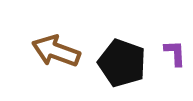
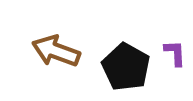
black pentagon: moved 4 px right, 4 px down; rotated 9 degrees clockwise
